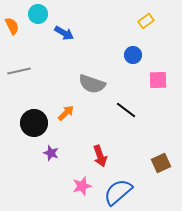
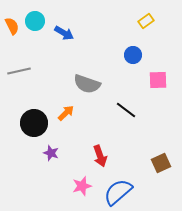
cyan circle: moved 3 px left, 7 px down
gray semicircle: moved 5 px left
